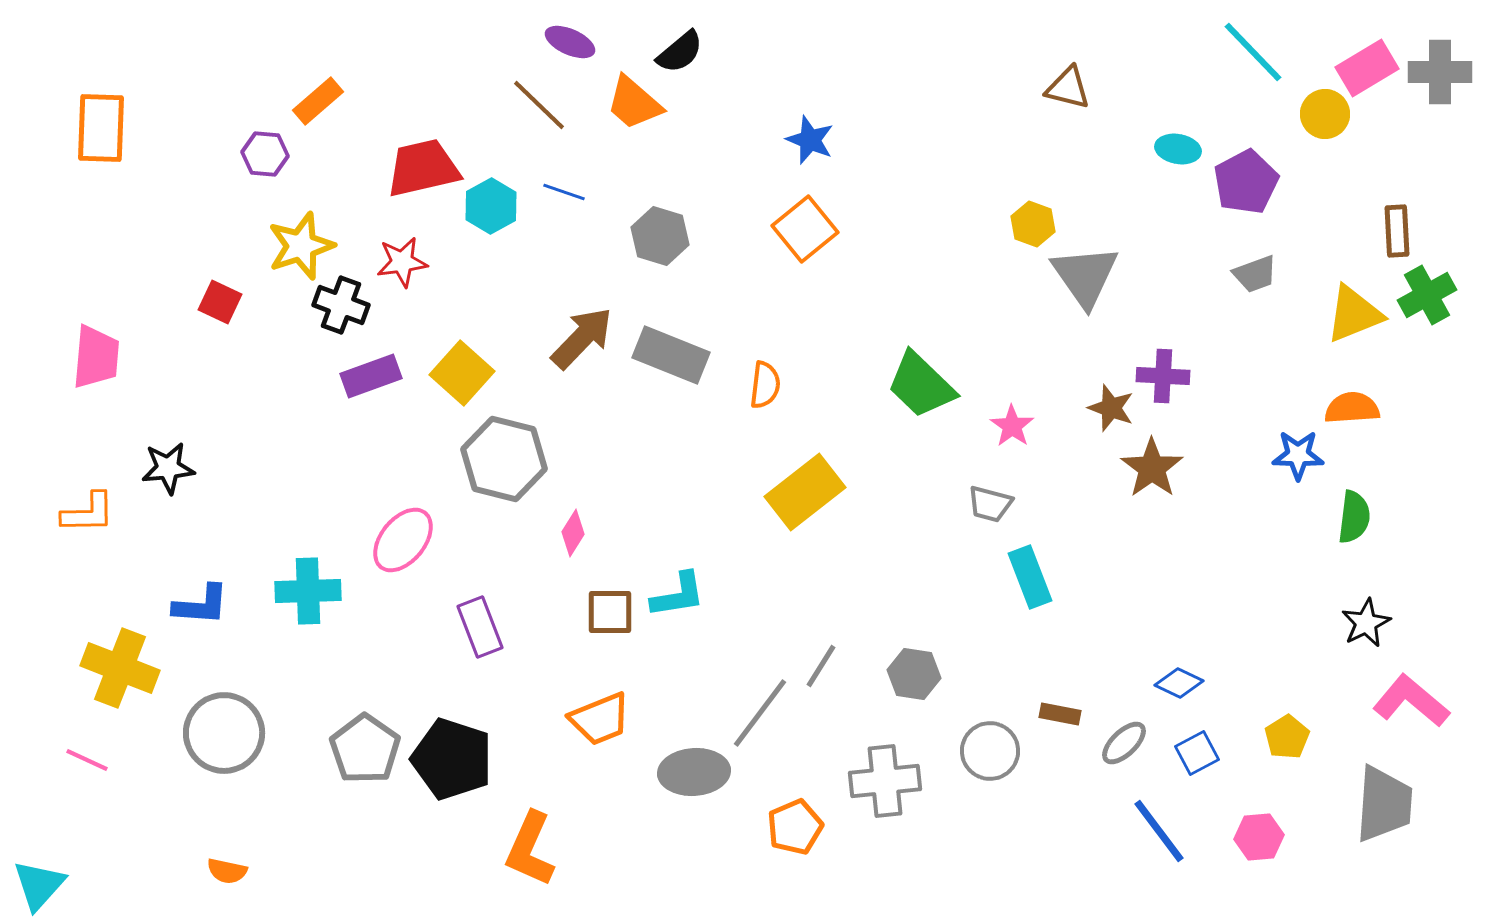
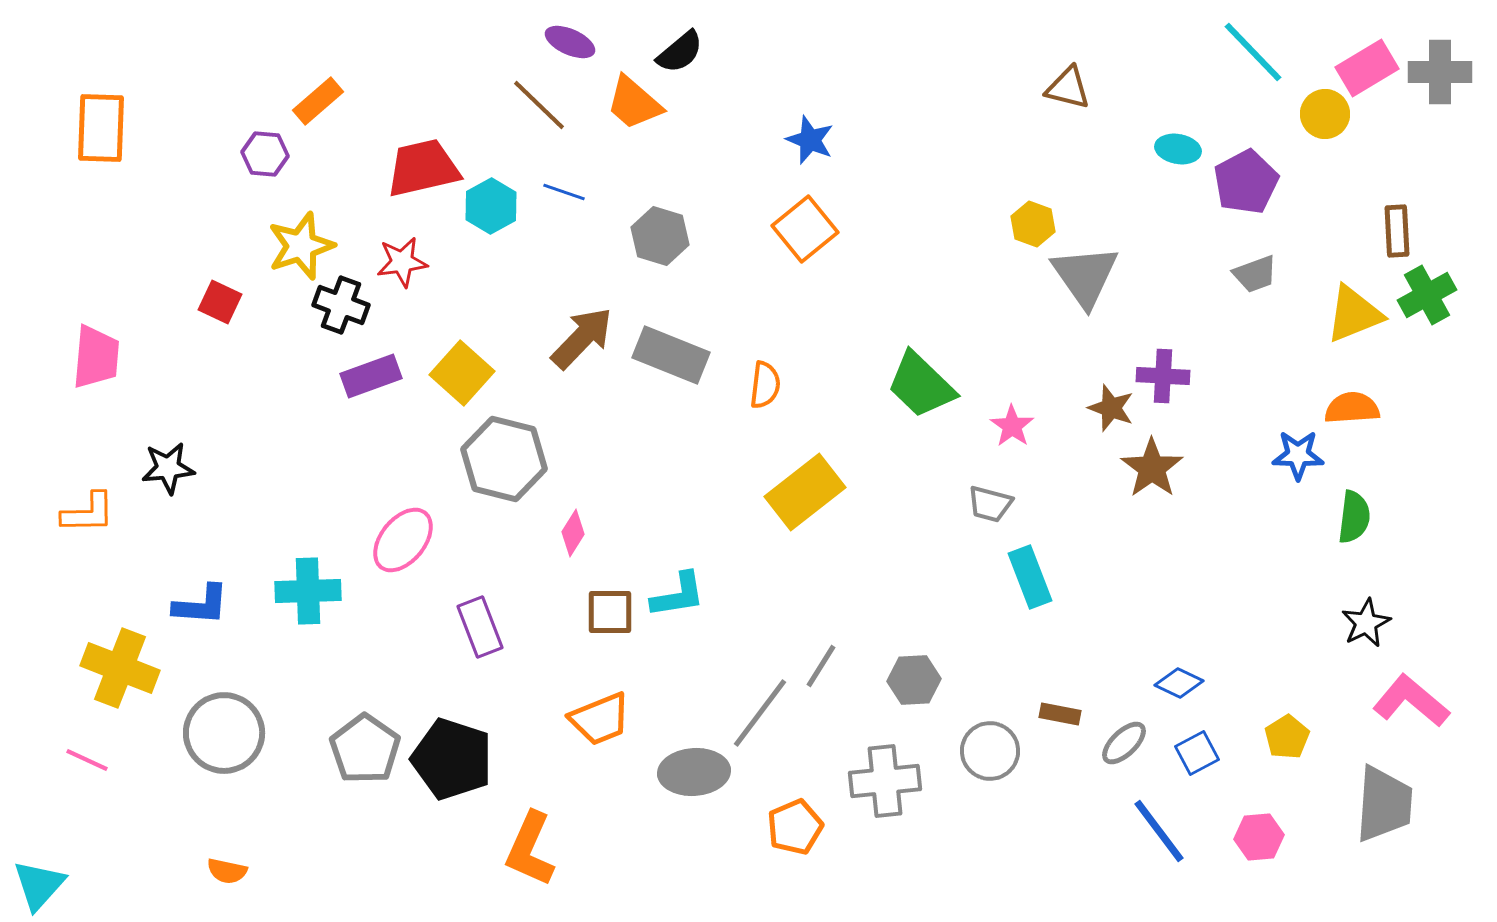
gray hexagon at (914, 674): moved 6 px down; rotated 12 degrees counterclockwise
